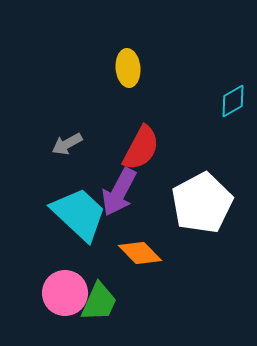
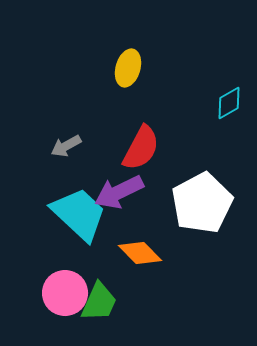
yellow ellipse: rotated 21 degrees clockwise
cyan diamond: moved 4 px left, 2 px down
gray arrow: moved 1 px left, 2 px down
purple arrow: rotated 36 degrees clockwise
